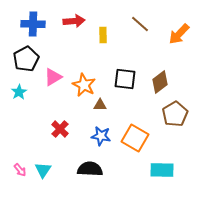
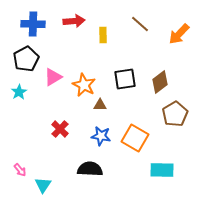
black square: rotated 15 degrees counterclockwise
cyan triangle: moved 15 px down
